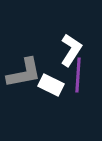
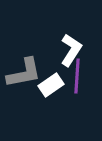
purple line: moved 1 px left, 1 px down
white rectangle: rotated 60 degrees counterclockwise
